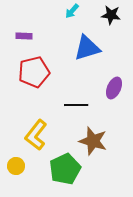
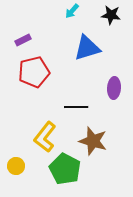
purple rectangle: moved 1 px left, 4 px down; rotated 28 degrees counterclockwise
purple ellipse: rotated 20 degrees counterclockwise
black line: moved 2 px down
yellow L-shape: moved 9 px right, 2 px down
green pentagon: rotated 20 degrees counterclockwise
